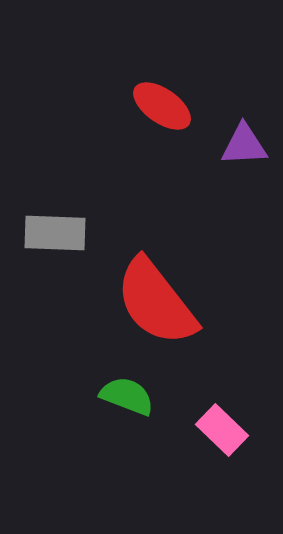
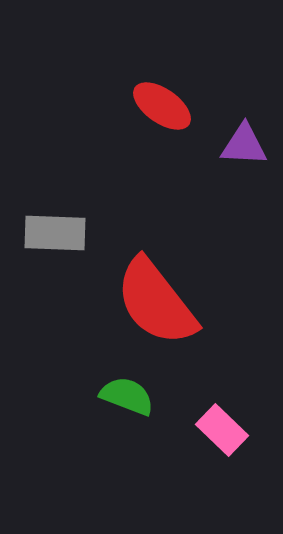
purple triangle: rotated 6 degrees clockwise
